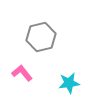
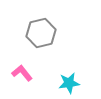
gray hexagon: moved 4 px up
